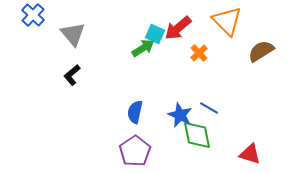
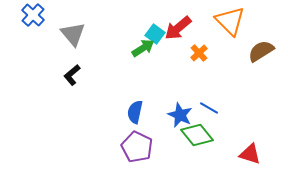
orange triangle: moved 3 px right
cyan square: rotated 12 degrees clockwise
green diamond: rotated 28 degrees counterclockwise
purple pentagon: moved 2 px right, 4 px up; rotated 12 degrees counterclockwise
